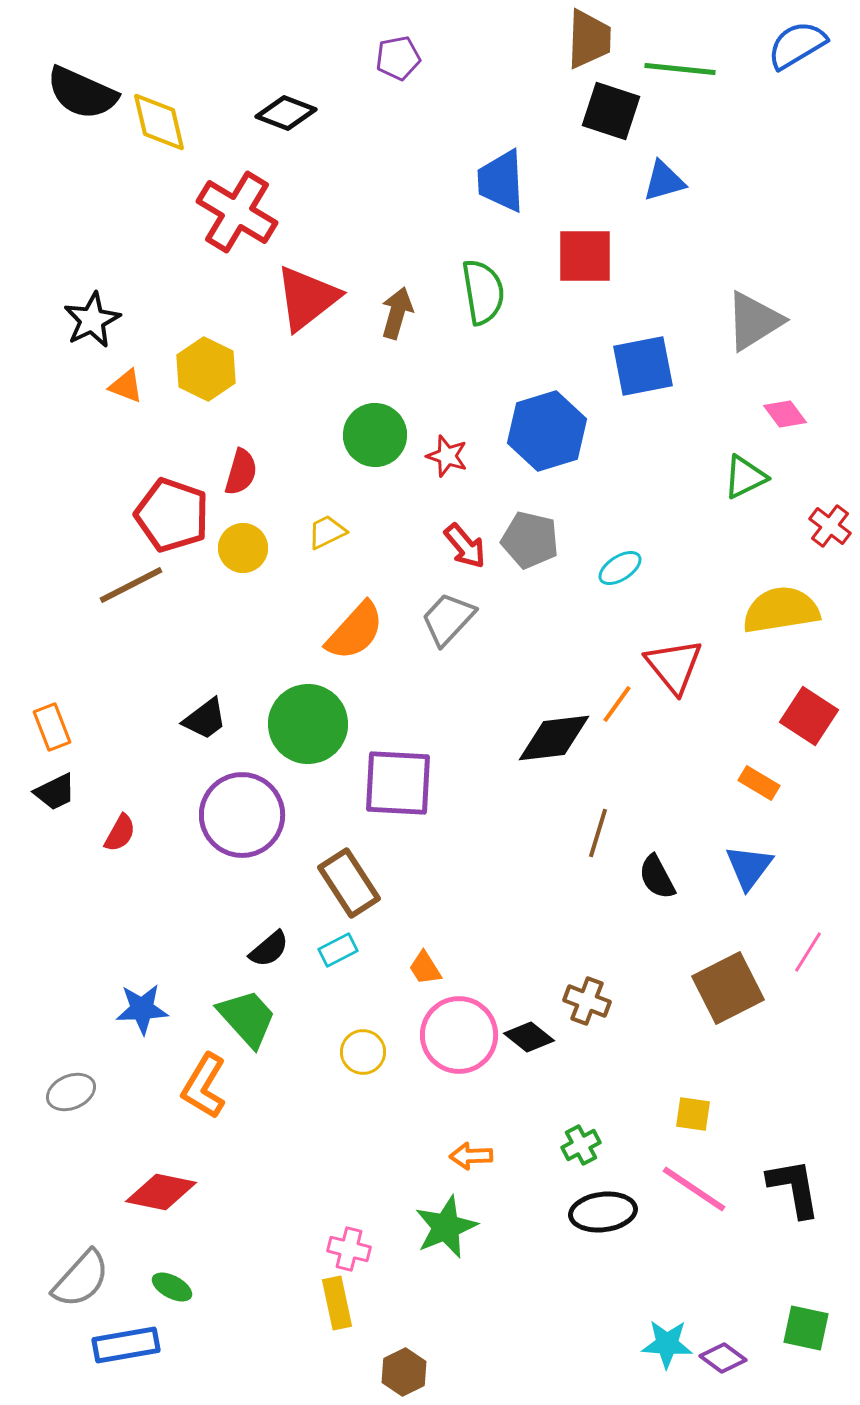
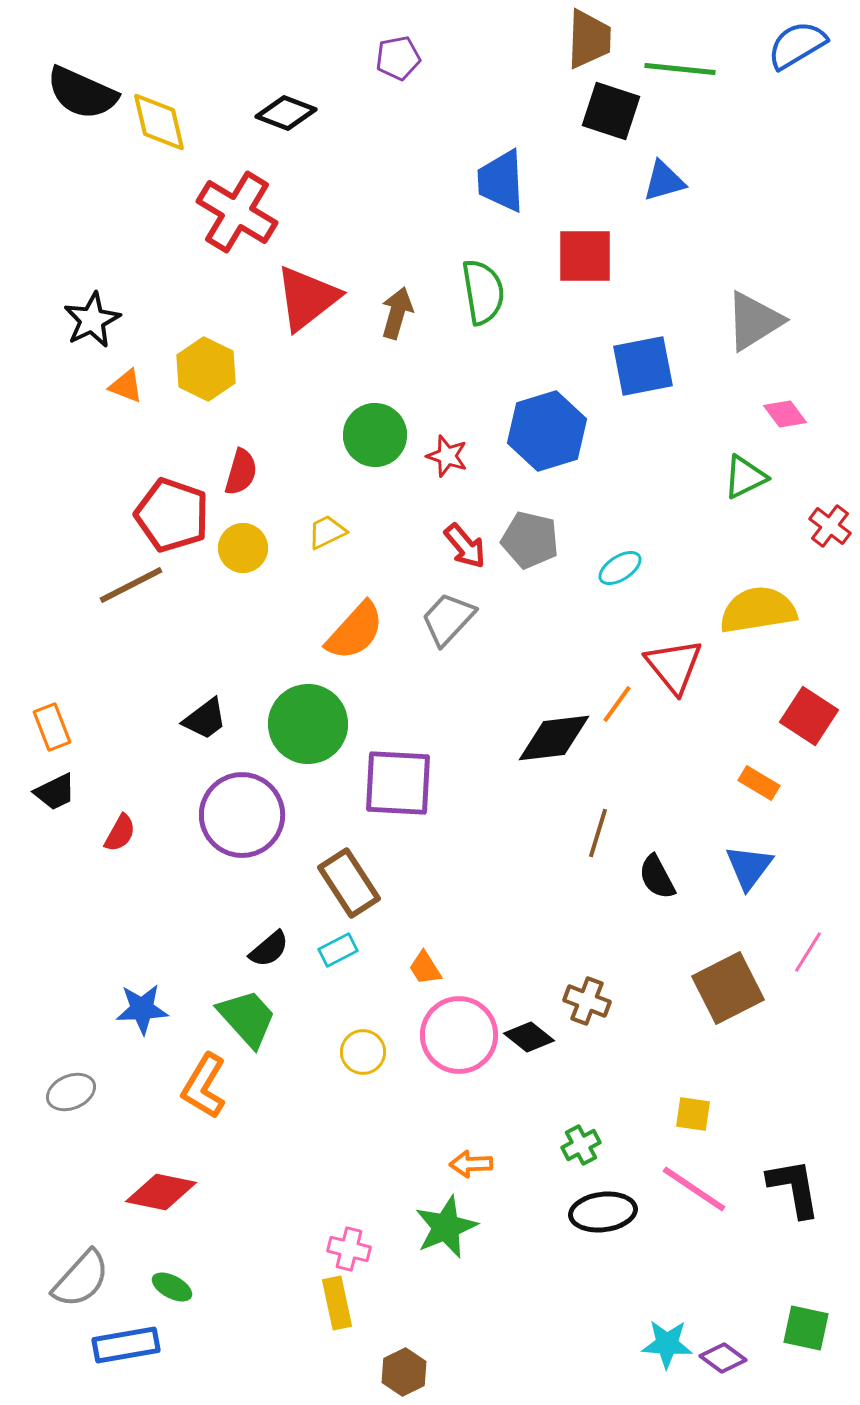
yellow semicircle at (781, 610): moved 23 px left
orange arrow at (471, 1156): moved 8 px down
